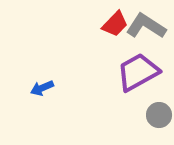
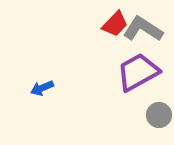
gray L-shape: moved 3 px left, 3 px down
